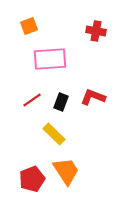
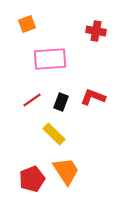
orange square: moved 2 px left, 2 px up
